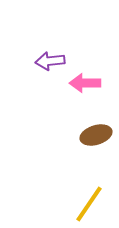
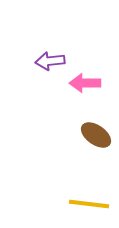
brown ellipse: rotated 52 degrees clockwise
yellow line: rotated 63 degrees clockwise
